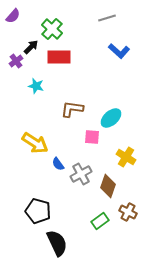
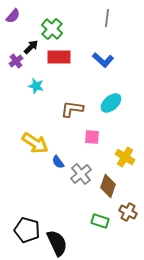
gray line: rotated 66 degrees counterclockwise
blue L-shape: moved 16 px left, 9 px down
cyan ellipse: moved 15 px up
yellow cross: moved 1 px left
blue semicircle: moved 2 px up
gray cross: rotated 10 degrees counterclockwise
black pentagon: moved 11 px left, 19 px down
green rectangle: rotated 54 degrees clockwise
